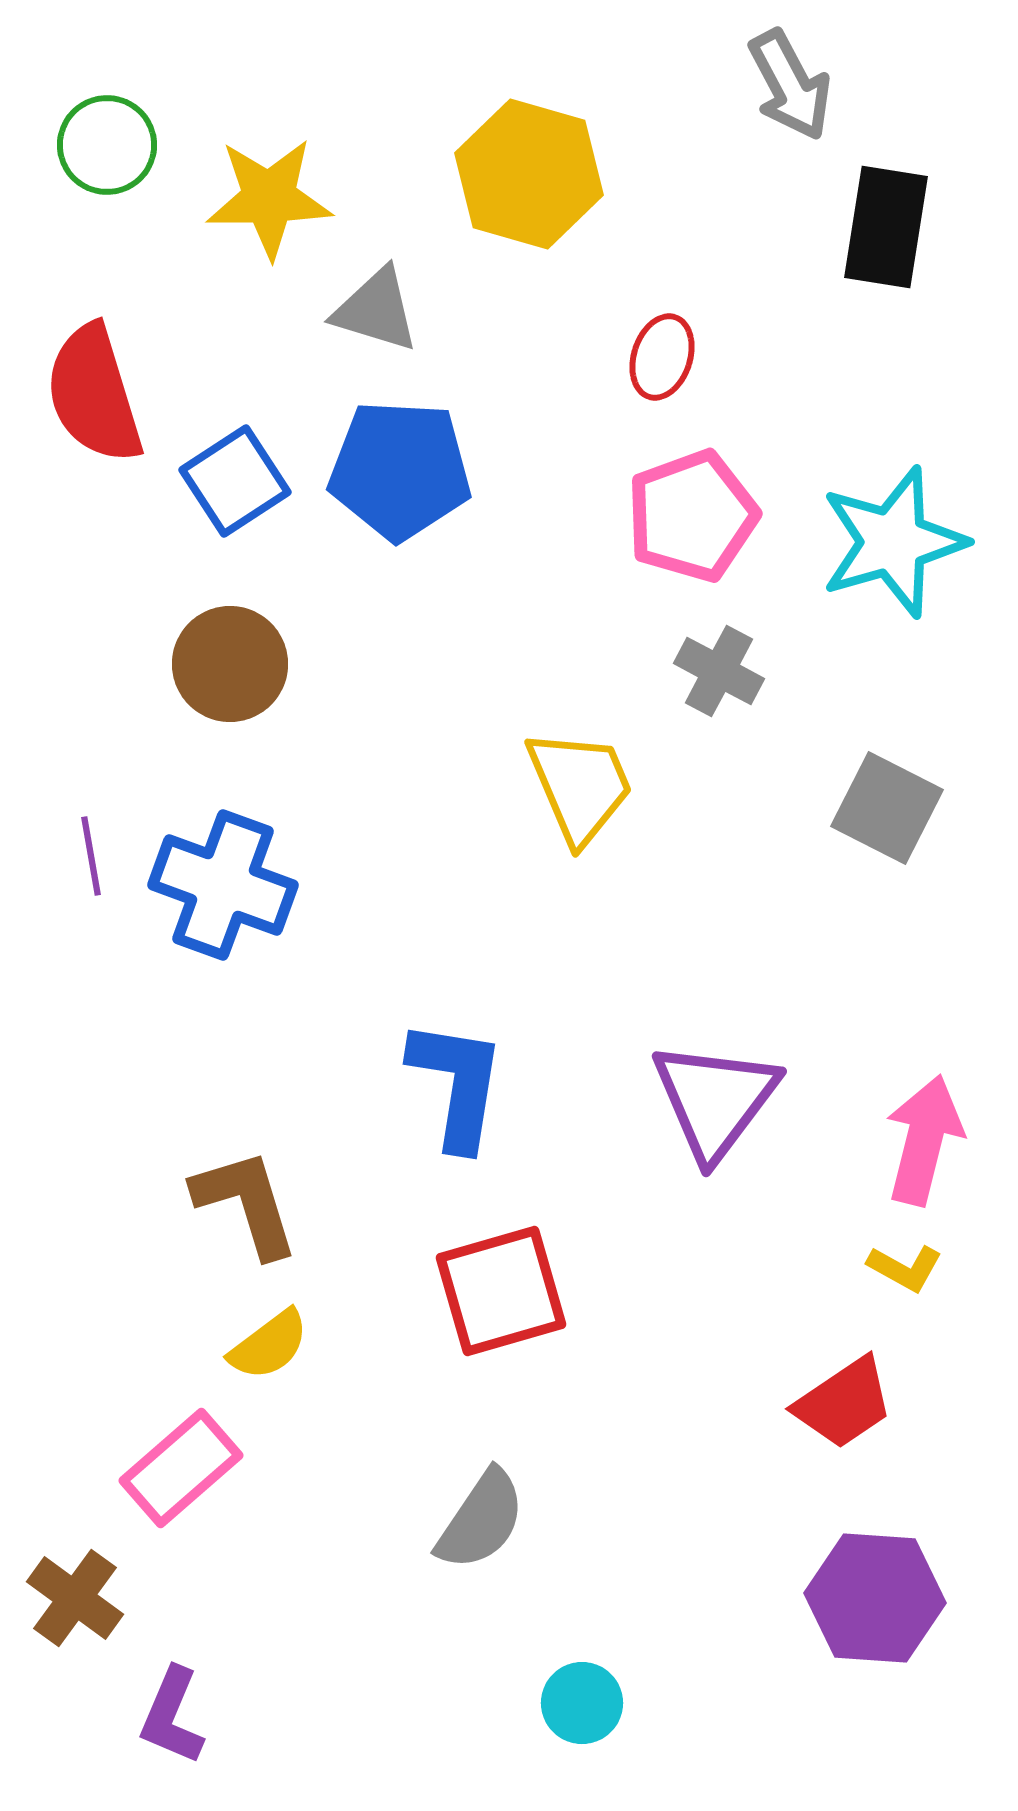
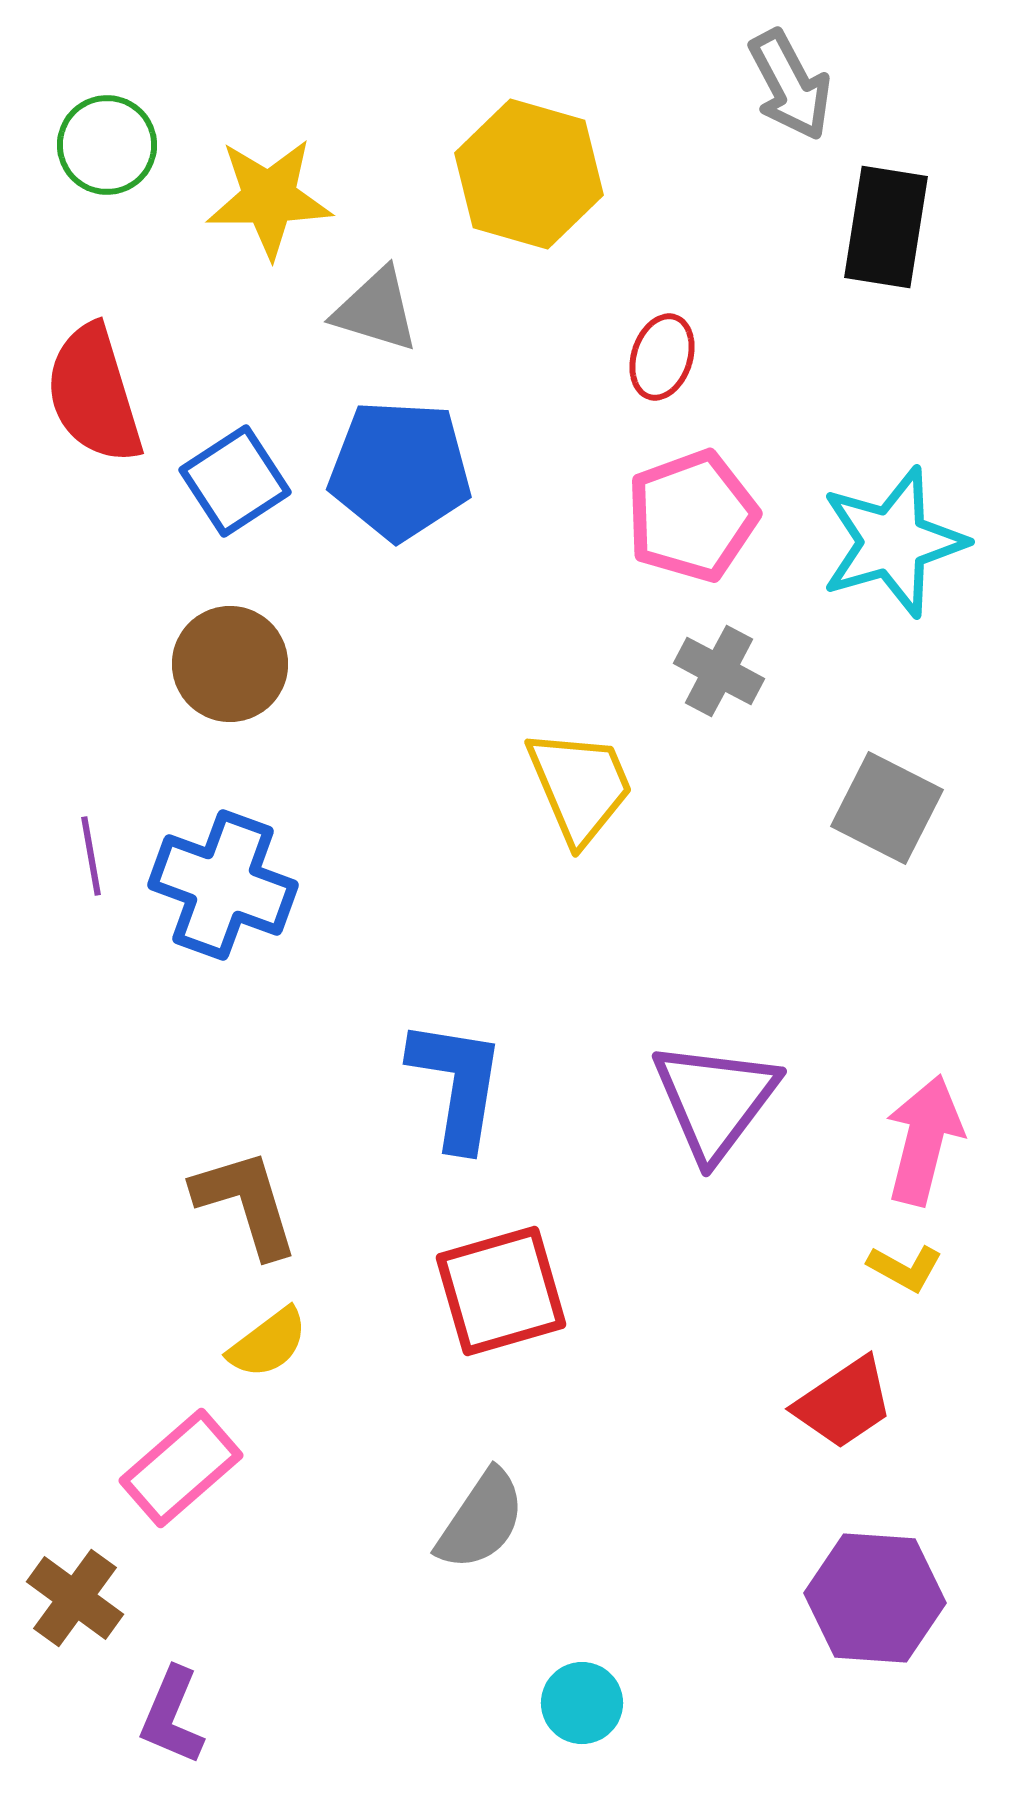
yellow semicircle: moved 1 px left, 2 px up
